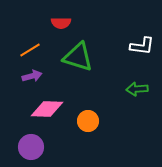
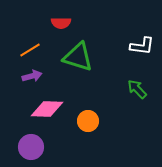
green arrow: rotated 50 degrees clockwise
